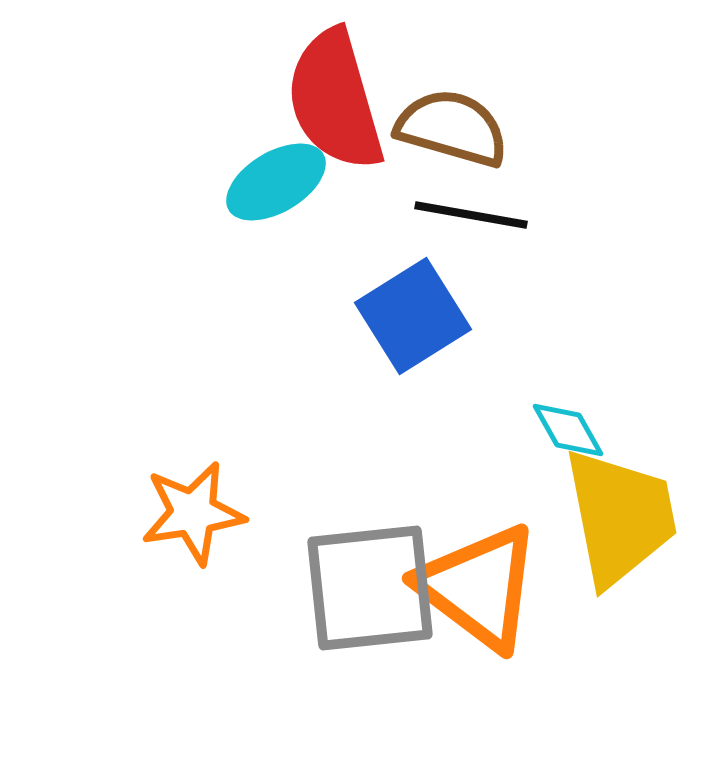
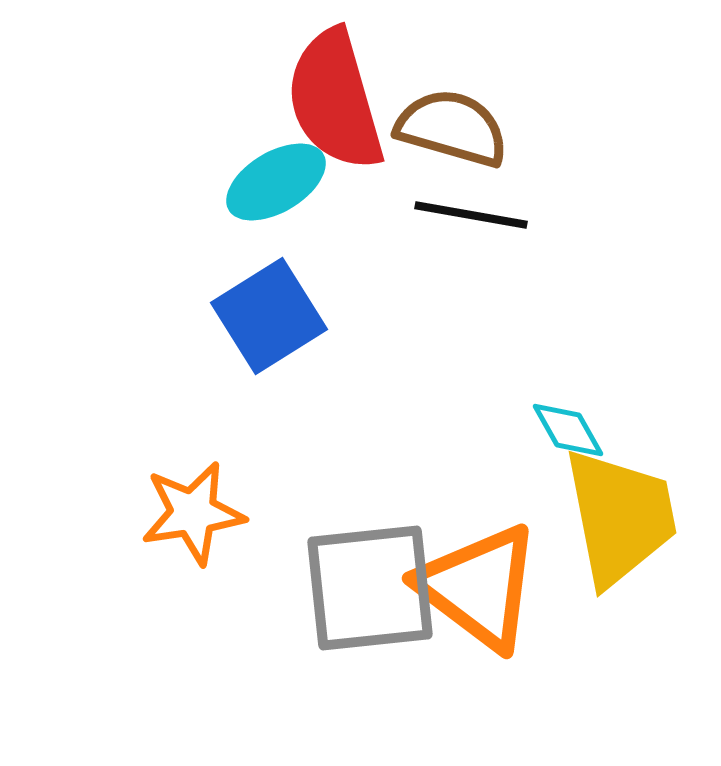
blue square: moved 144 px left
